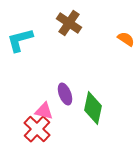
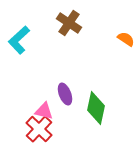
cyan L-shape: moved 1 px left; rotated 28 degrees counterclockwise
green diamond: moved 3 px right
red cross: moved 2 px right
